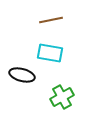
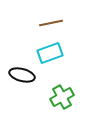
brown line: moved 3 px down
cyan rectangle: rotated 30 degrees counterclockwise
